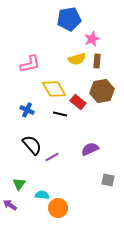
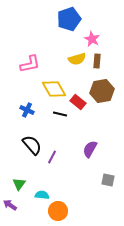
blue pentagon: rotated 10 degrees counterclockwise
pink star: rotated 21 degrees counterclockwise
purple semicircle: rotated 36 degrees counterclockwise
purple line: rotated 32 degrees counterclockwise
orange circle: moved 3 px down
